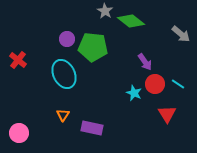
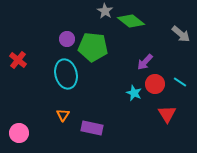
purple arrow: rotated 78 degrees clockwise
cyan ellipse: moved 2 px right; rotated 12 degrees clockwise
cyan line: moved 2 px right, 2 px up
